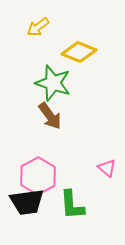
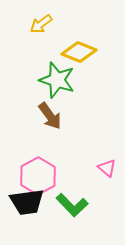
yellow arrow: moved 3 px right, 3 px up
green star: moved 4 px right, 3 px up
green L-shape: rotated 40 degrees counterclockwise
